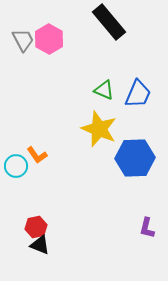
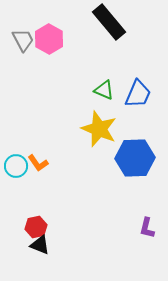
orange L-shape: moved 1 px right, 8 px down
